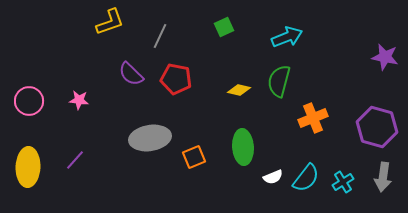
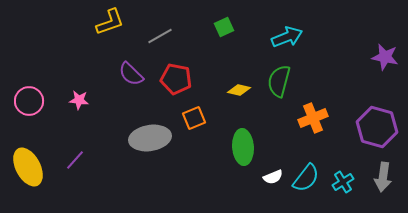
gray line: rotated 35 degrees clockwise
orange square: moved 39 px up
yellow ellipse: rotated 30 degrees counterclockwise
